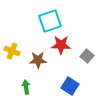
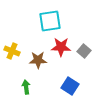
cyan square: rotated 10 degrees clockwise
red star: moved 2 px down
gray square: moved 3 px left, 5 px up
